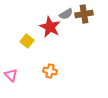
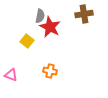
gray semicircle: moved 26 px left, 2 px down; rotated 48 degrees counterclockwise
pink triangle: rotated 24 degrees counterclockwise
